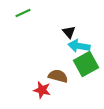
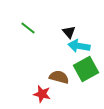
green line: moved 5 px right, 15 px down; rotated 63 degrees clockwise
green square: moved 5 px down
brown semicircle: moved 1 px right, 1 px down
red star: moved 4 px down
